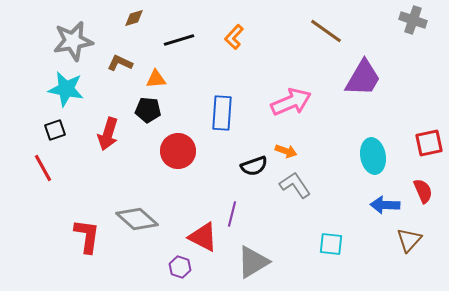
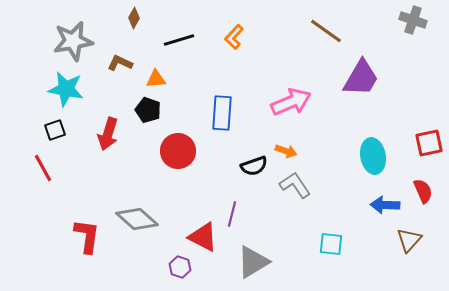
brown diamond: rotated 45 degrees counterclockwise
purple trapezoid: moved 2 px left
black pentagon: rotated 15 degrees clockwise
